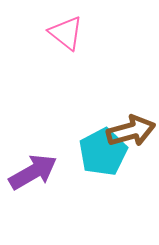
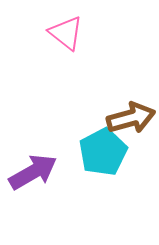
brown arrow: moved 13 px up
